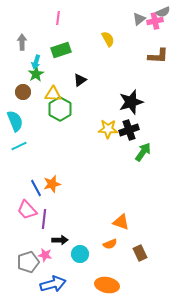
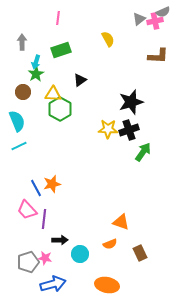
cyan semicircle: moved 2 px right
pink star: moved 3 px down
